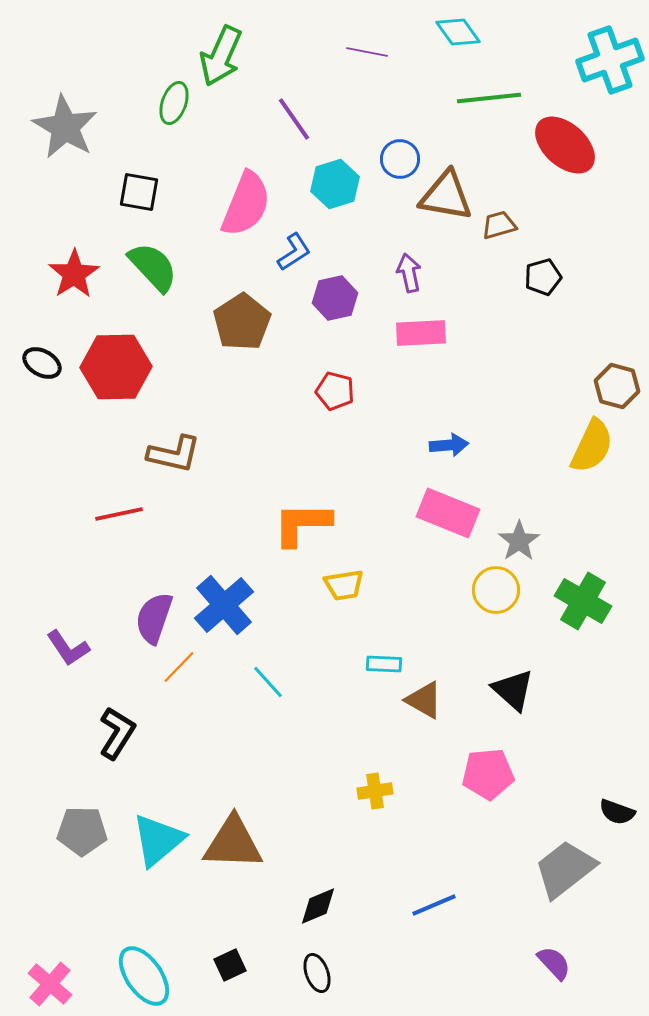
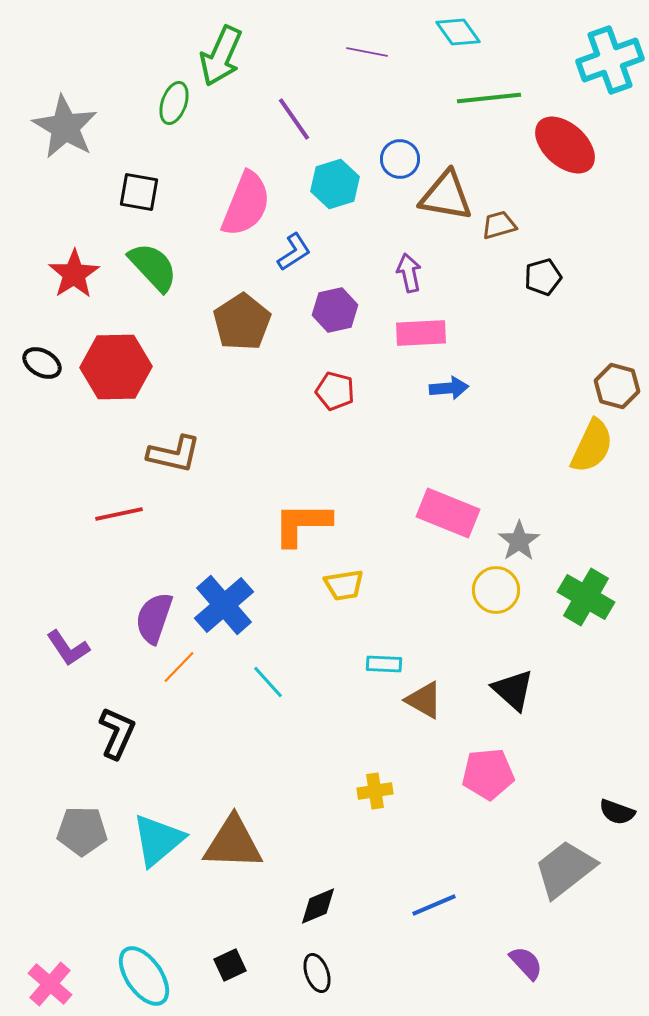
purple hexagon at (335, 298): moved 12 px down
blue arrow at (449, 445): moved 57 px up
green cross at (583, 601): moved 3 px right, 4 px up
black L-shape at (117, 733): rotated 8 degrees counterclockwise
purple semicircle at (554, 963): moved 28 px left
